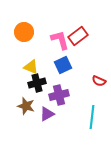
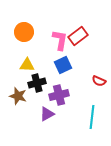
pink L-shape: rotated 25 degrees clockwise
yellow triangle: moved 4 px left, 2 px up; rotated 21 degrees counterclockwise
brown star: moved 8 px left, 10 px up
